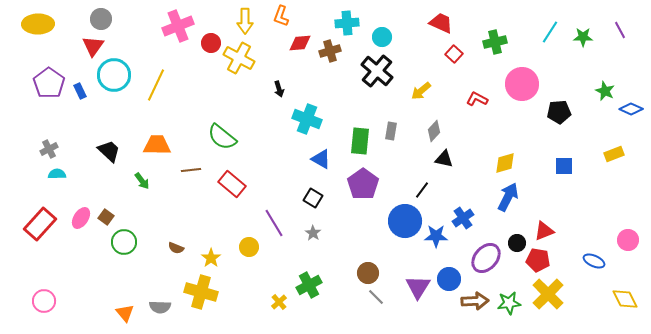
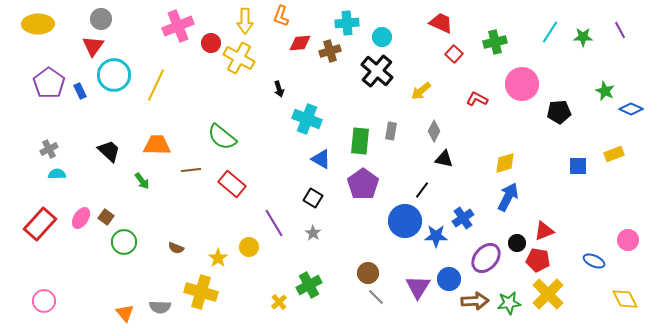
gray diamond at (434, 131): rotated 15 degrees counterclockwise
blue square at (564, 166): moved 14 px right
yellow star at (211, 258): moved 7 px right
